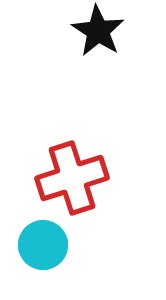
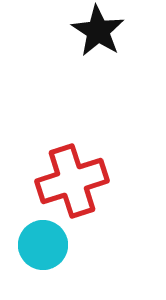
red cross: moved 3 px down
